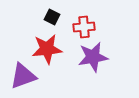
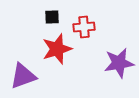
black square: rotated 28 degrees counterclockwise
red star: moved 10 px right; rotated 12 degrees counterclockwise
purple star: moved 26 px right, 6 px down
